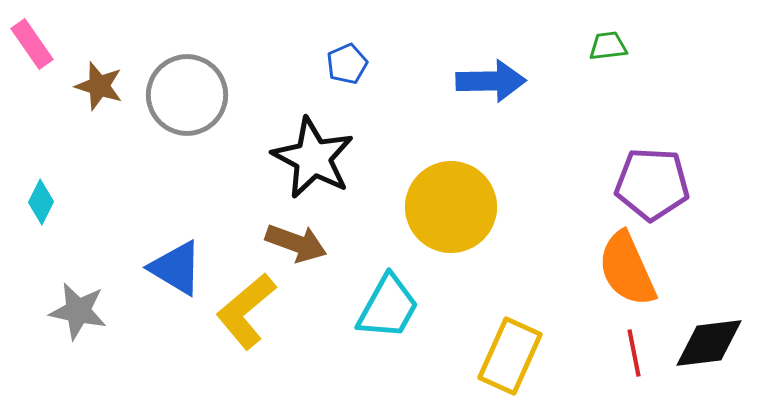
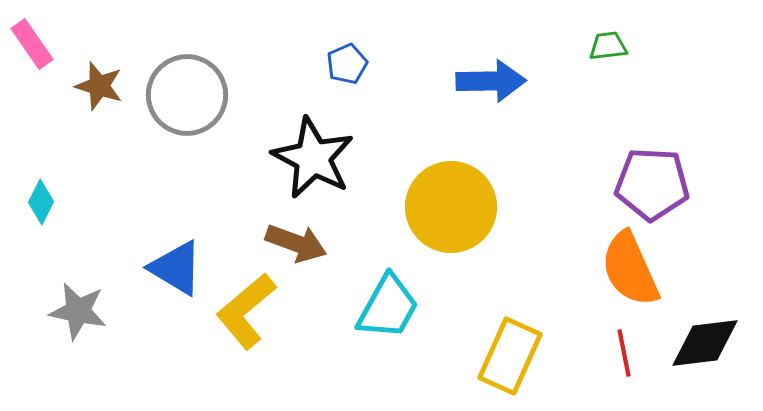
orange semicircle: moved 3 px right
black diamond: moved 4 px left
red line: moved 10 px left
